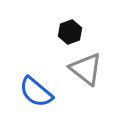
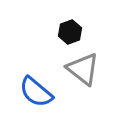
gray triangle: moved 3 px left
